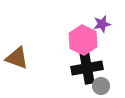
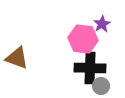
purple star: rotated 18 degrees counterclockwise
pink hexagon: moved 1 px up; rotated 20 degrees counterclockwise
black cross: moved 3 px right; rotated 12 degrees clockwise
